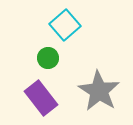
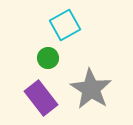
cyan square: rotated 12 degrees clockwise
gray star: moved 8 px left, 2 px up
